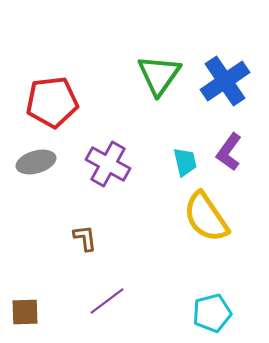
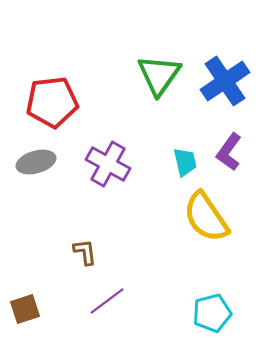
brown L-shape: moved 14 px down
brown square: moved 3 px up; rotated 16 degrees counterclockwise
